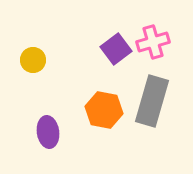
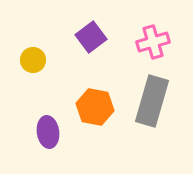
purple square: moved 25 px left, 12 px up
orange hexagon: moved 9 px left, 3 px up
